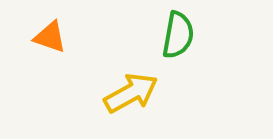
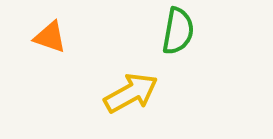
green semicircle: moved 4 px up
